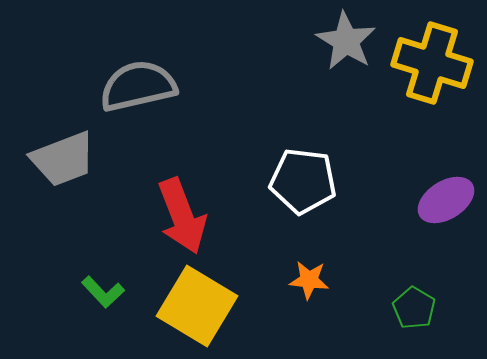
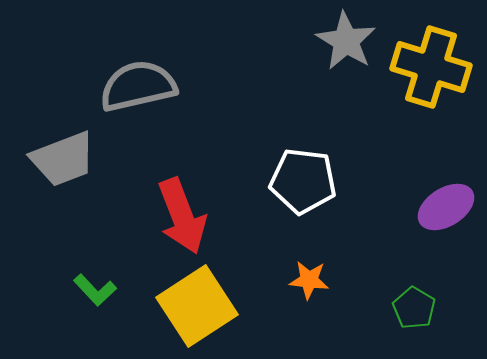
yellow cross: moved 1 px left, 4 px down
purple ellipse: moved 7 px down
green L-shape: moved 8 px left, 2 px up
yellow square: rotated 26 degrees clockwise
